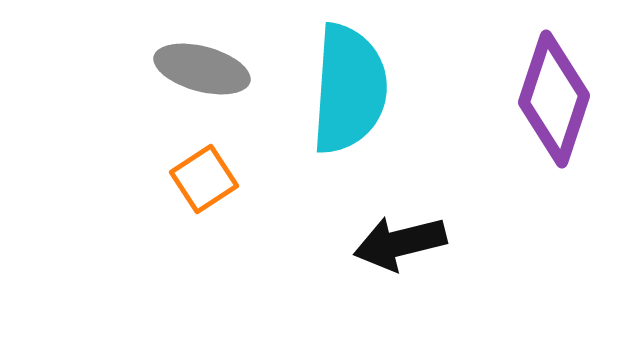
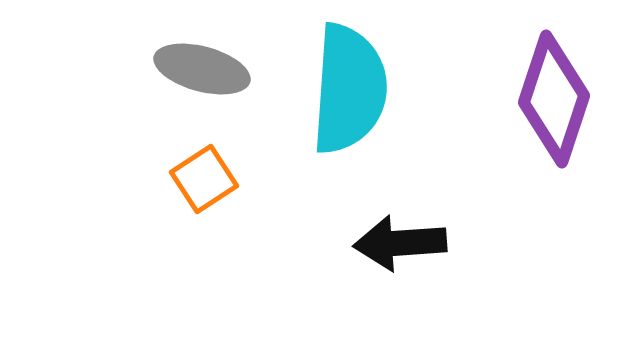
black arrow: rotated 10 degrees clockwise
